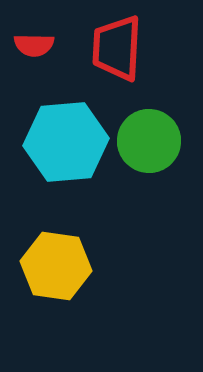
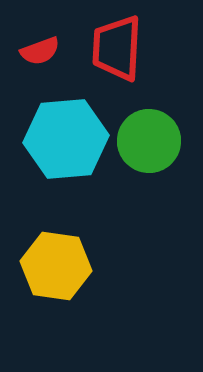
red semicircle: moved 6 px right, 6 px down; rotated 21 degrees counterclockwise
cyan hexagon: moved 3 px up
